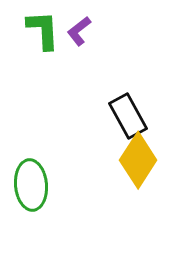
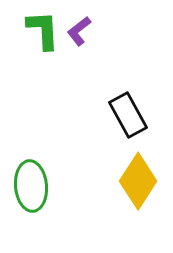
black rectangle: moved 1 px up
yellow diamond: moved 21 px down
green ellipse: moved 1 px down
